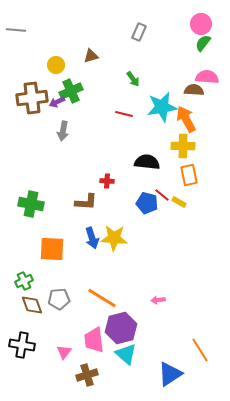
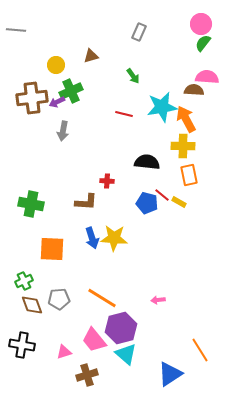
green arrow at (133, 79): moved 3 px up
pink trapezoid at (94, 340): rotated 32 degrees counterclockwise
pink triangle at (64, 352): rotated 35 degrees clockwise
